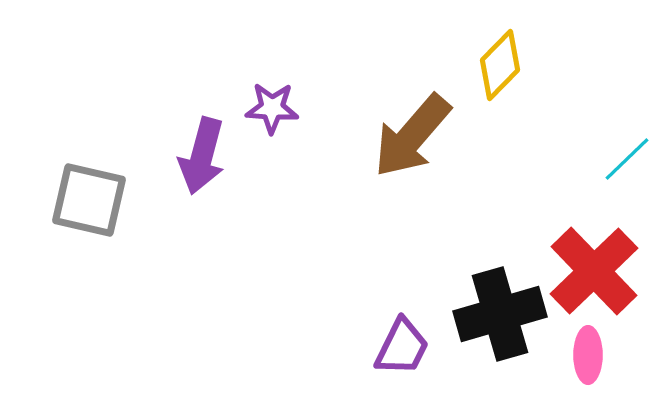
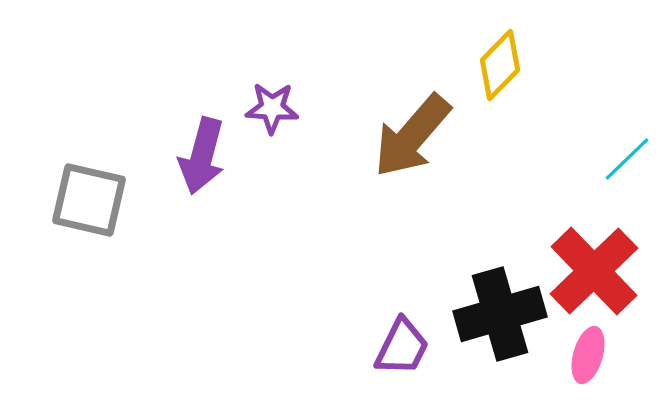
pink ellipse: rotated 16 degrees clockwise
